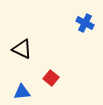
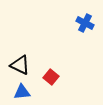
black triangle: moved 2 px left, 16 px down
red square: moved 1 px up
